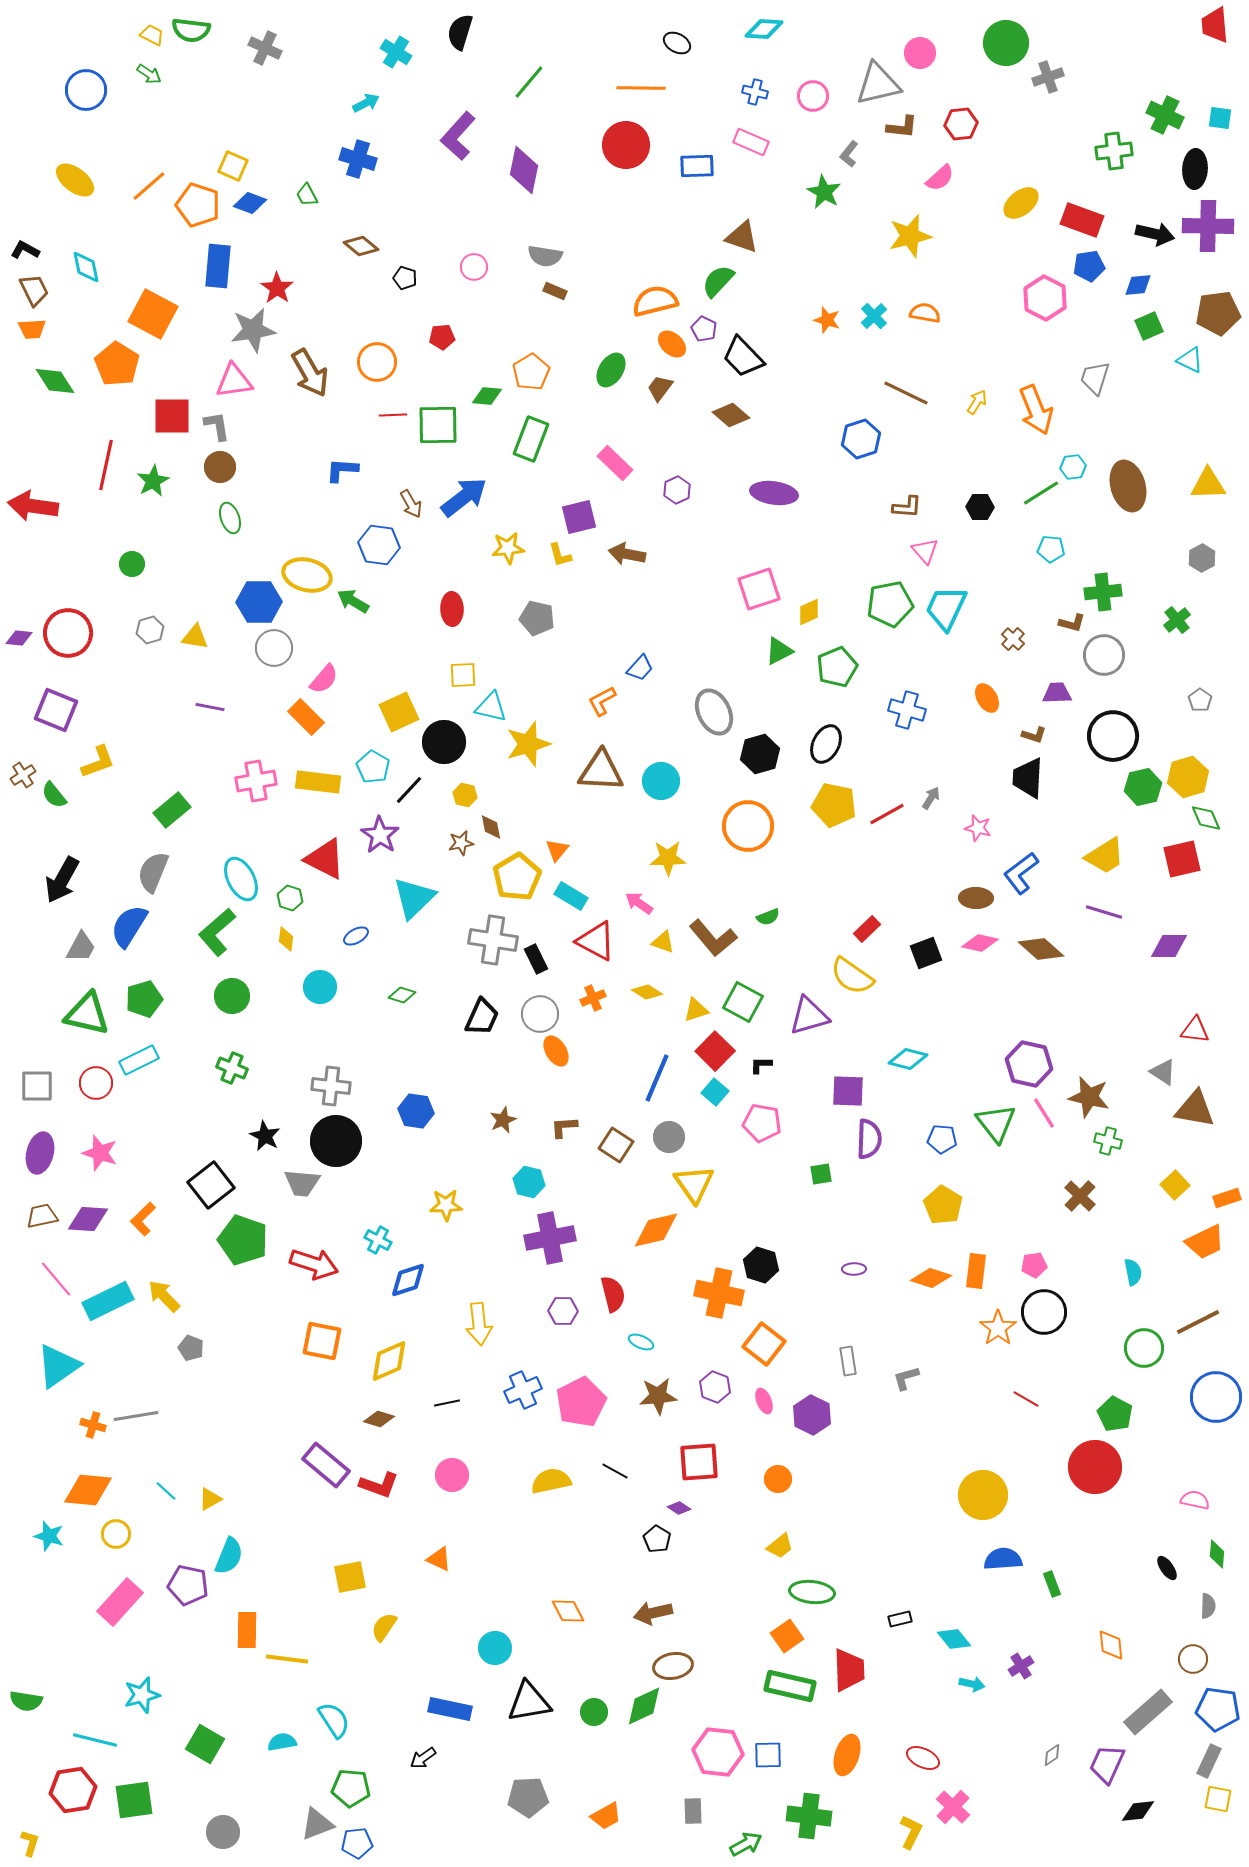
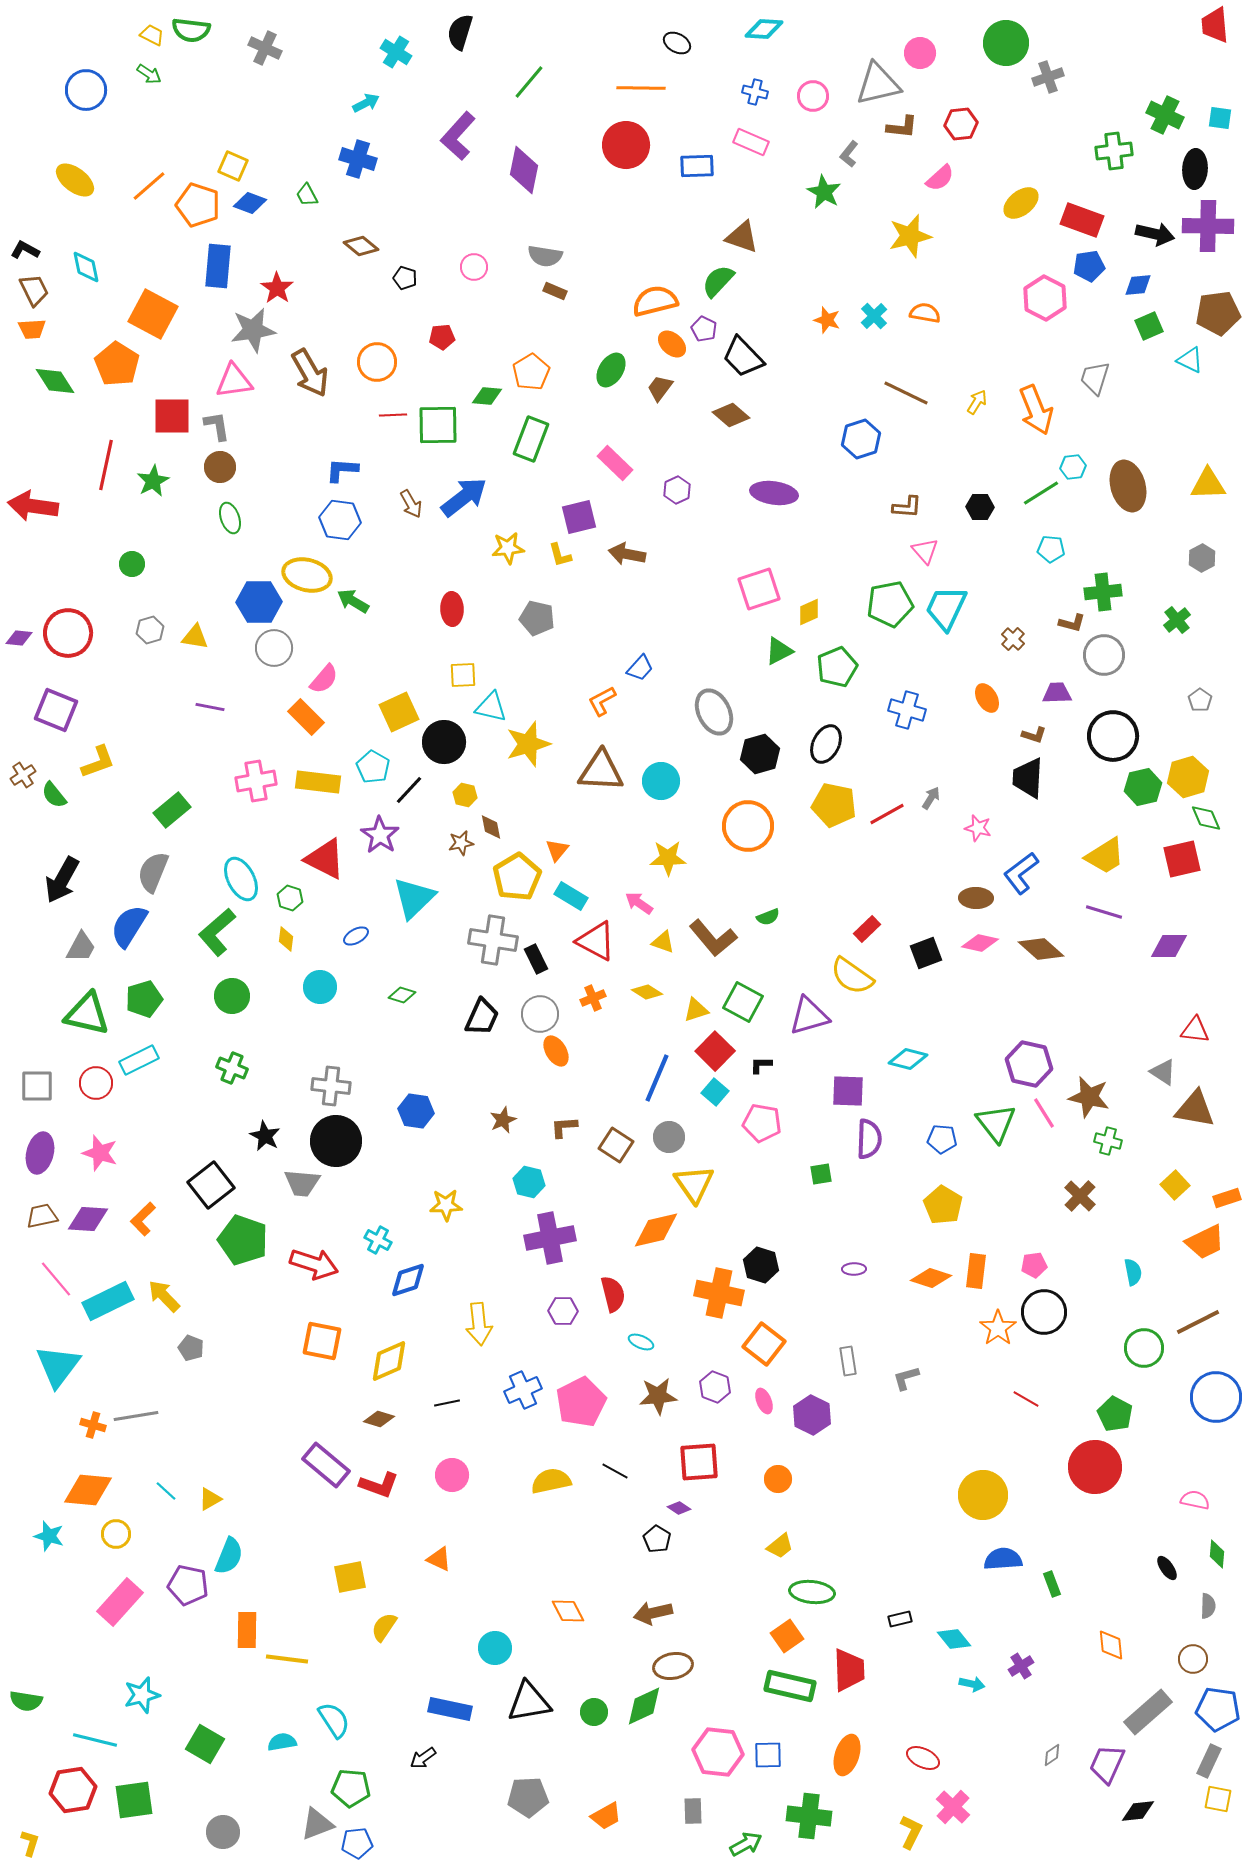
blue hexagon at (379, 545): moved 39 px left, 25 px up
cyan triangle at (58, 1366): rotated 18 degrees counterclockwise
